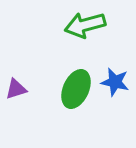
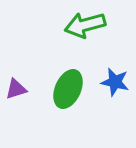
green ellipse: moved 8 px left
